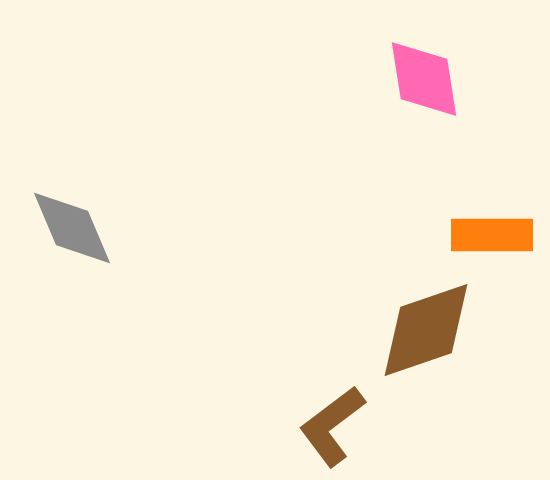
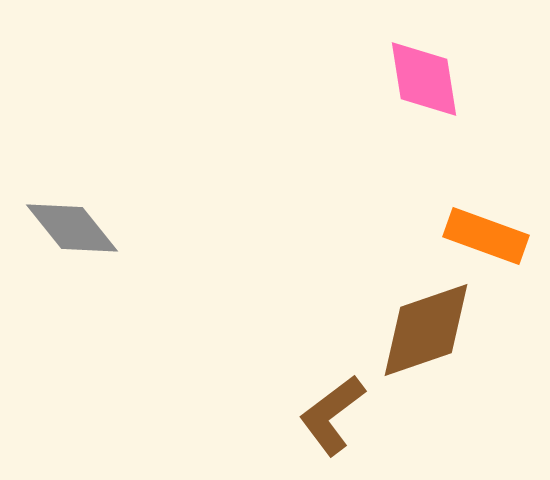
gray diamond: rotated 16 degrees counterclockwise
orange rectangle: moved 6 px left, 1 px down; rotated 20 degrees clockwise
brown L-shape: moved 11 px up
